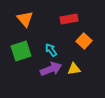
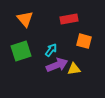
orange square: rotated 28 degrees counterclockwise
cyan arrow: rotated 72 degrees clockwise
purple arrow: moved 6 px right, 4 px up
